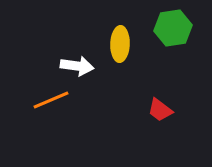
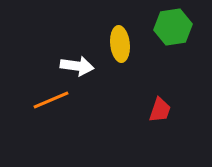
green hexagon: moved 1 px up
yellow ellipse: rotated 8 degrees counterclockwise
red trapezoid: rotated 108 degrees counterclockwise
